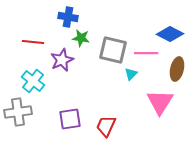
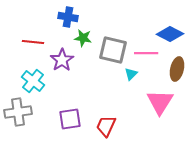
green star: moved 2 px right
purple star: rotated 10 degrees counterclockwise
